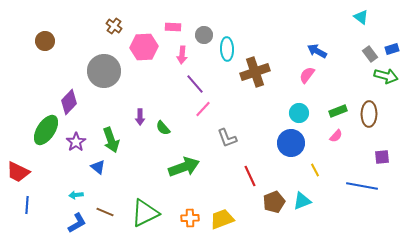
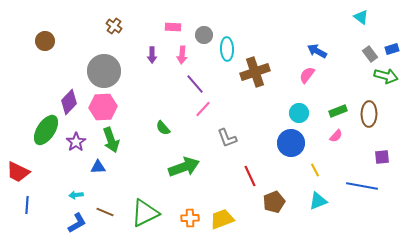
pink hexagon at (144, 47): moved 41 px left, 60 px down
purple arrow at (140, 117): moved 12 px right, 62 px up
blue triangle at (98, 167): rotated 42 degrees counterclockwise
cyan triangle at (302, 201): moved 16 px right
